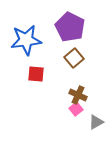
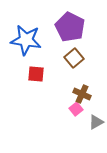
blue star: rotated 16 degrees clockwise
brown cross: moved 4 px right, 1 px up
